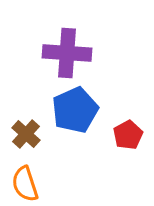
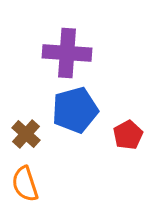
blue pentagon: rotated 9 degrees clockwise
